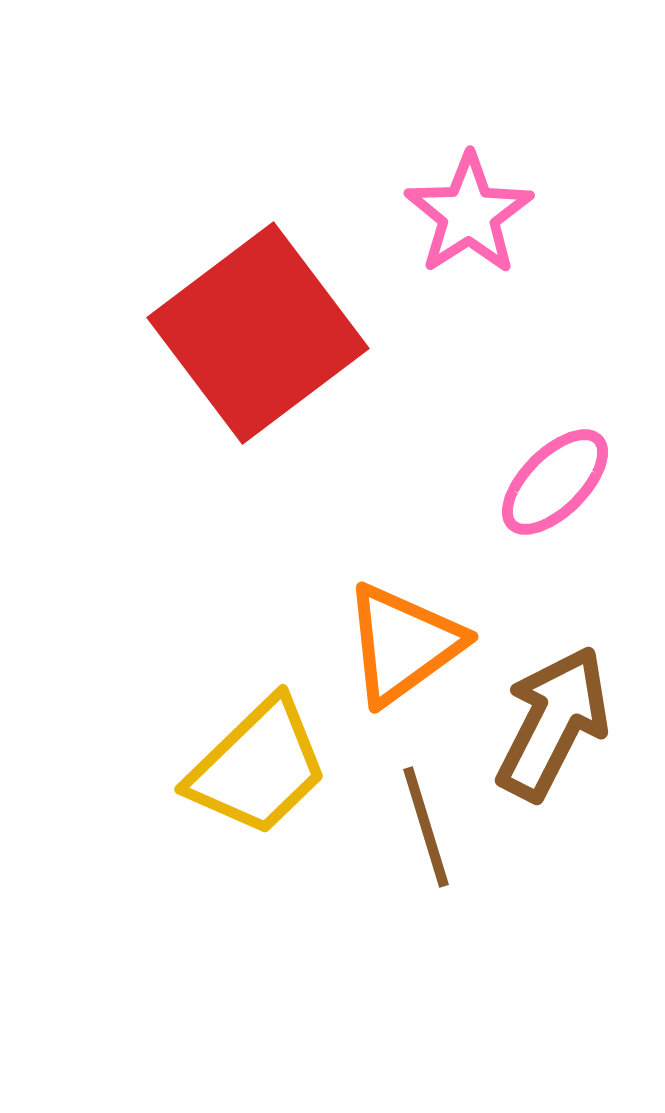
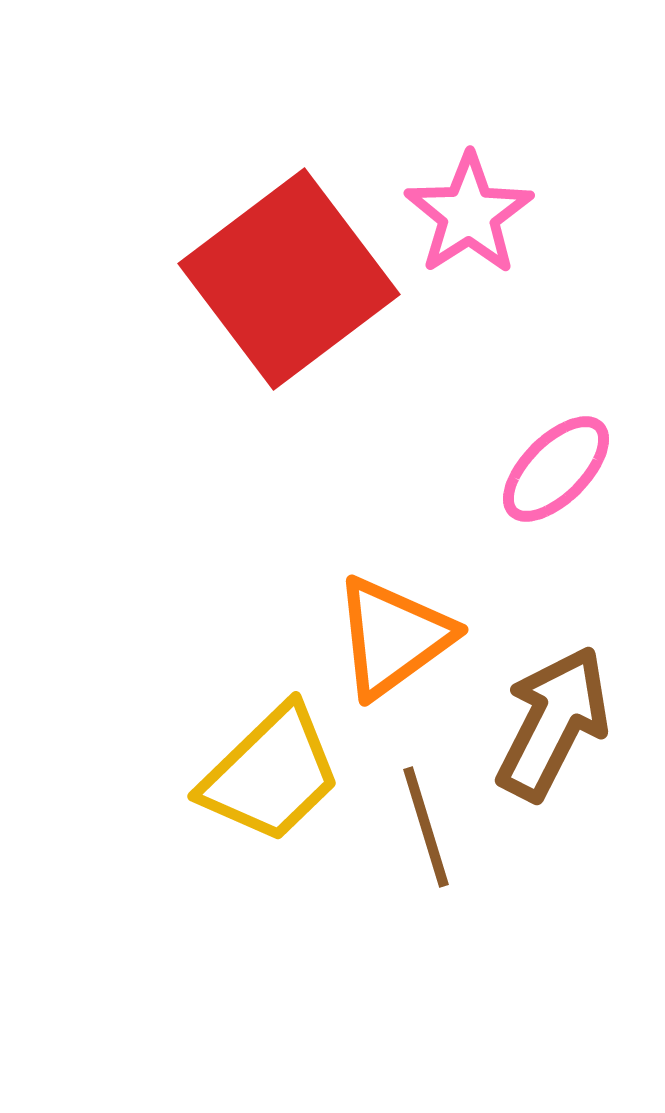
red square: moved 31 px right, 54 px up
pink ellipse: moved 1 px right, 13 px up
orange triangle: moved 10 px left, 7 px up
yellow trapezoid: moved 13 px right, 7 px down
